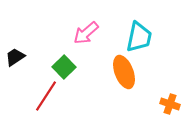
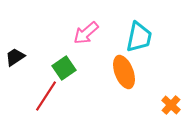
green square: moved 1 px down; rotated 10 degrees clockwise
orange cross: moved 1 px right, 1 px down; rotated 24 degrees clockwise
